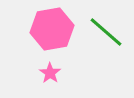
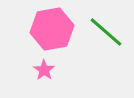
pink star: moved 6 px left, 3 px up
